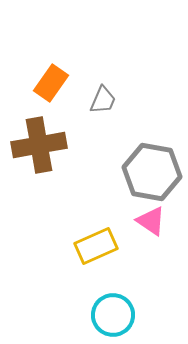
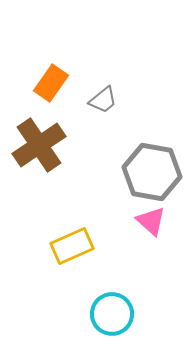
gray trapezoid: rotated 28 degrees clockwise
brown cross: rotated 24 degrees counterclockwise
pink triangle: rotated 8 degrees clockwise
yellow rectangle: moved 24 px left
cyan circle: moved 1 px left, 1 px up
